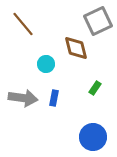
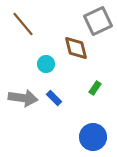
blue rectangle: rotated 56 degrees counterclockwise
